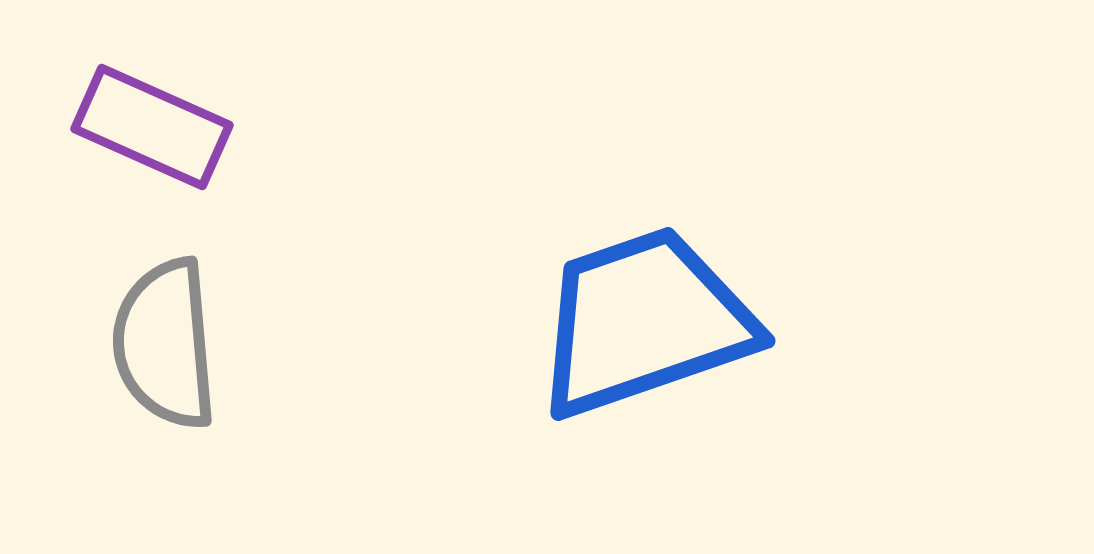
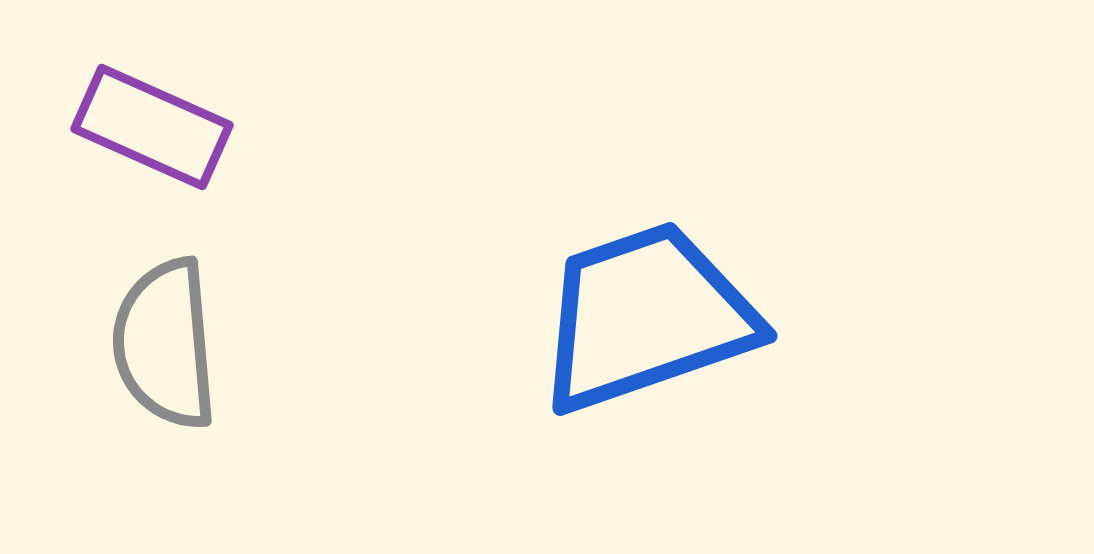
blue trapezoid: moved 2 px right, 5 px up
